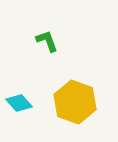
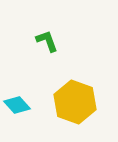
cyan diamond: moved 2 px left, 2 px down
